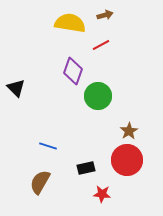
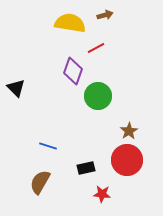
red line: moved 5 px left, 3 px down
